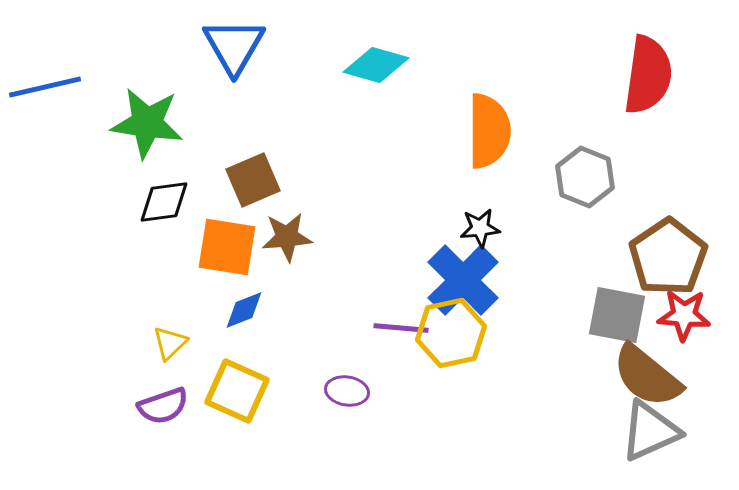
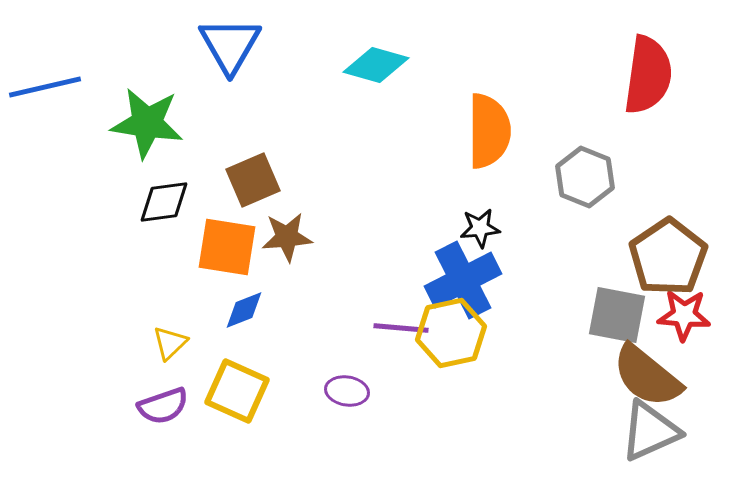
blue triangle: moved 4 px left, 1 px up
blue cross: rotated 18 degrees clockwise
